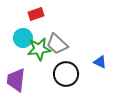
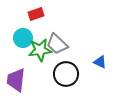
green star: moved 1 px right, 1 px down
